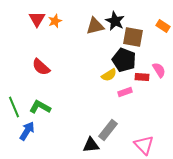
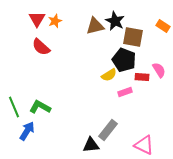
red semicircle: moved 20 px up
pink triangle: rotated 20 degrees counterclockwise
